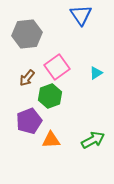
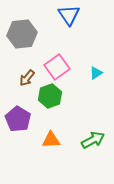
blue triangle: moved 12 px left
gray hexagon: moved 5 px left
purple pentagon: moved 11 px left, 2 px up; rotated 20 degrees counterclockwise
